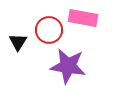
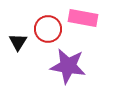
red circle: moved 1 px left, 1 px up
